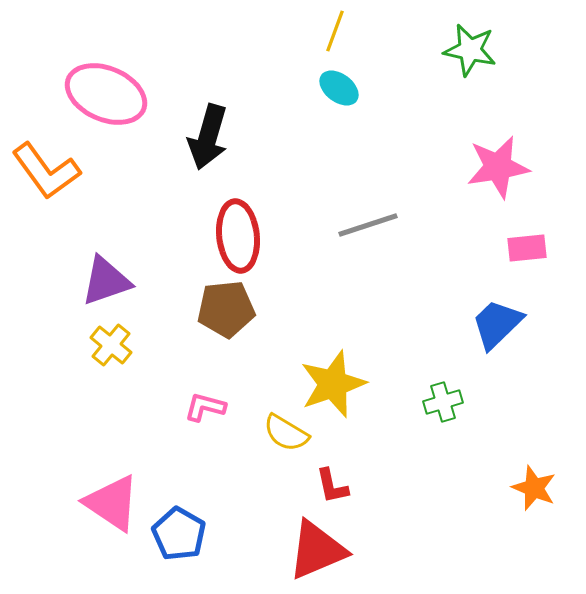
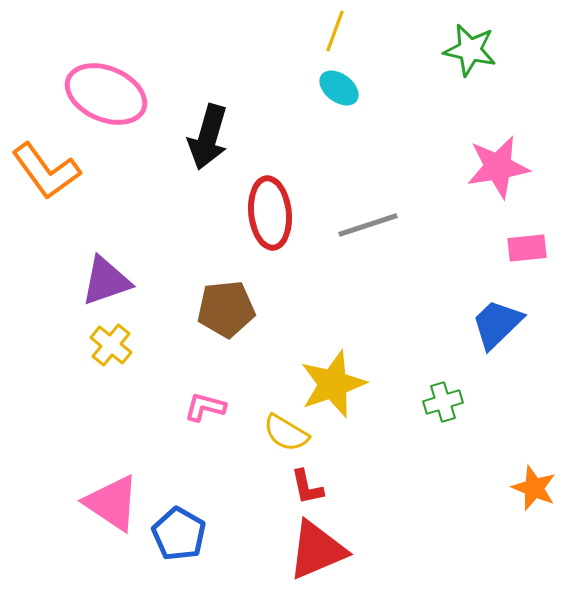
red ellipse: moved 32 px right, 23 px up
red L-shape: moved 25 px left, 1 px down
